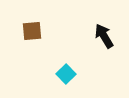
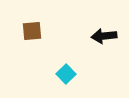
black arrow: rotated 65 degrees counterclockwise
